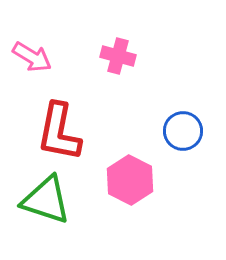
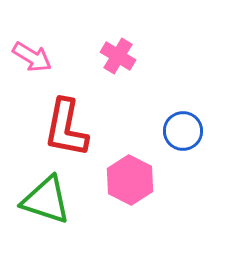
pink cross: rotated 16 degrees clockwise
red L-shape: moved 7 px right, 4 px up
